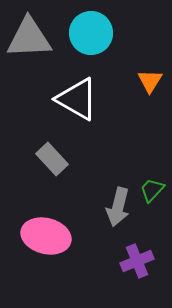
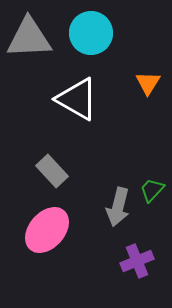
orange triangle: moved 2 px left, 2 px down
gray rectangle: moved 12 px down
pink ellipse: moved 1 px right, 6 px up; rotated 63 degrees counterclockwise
